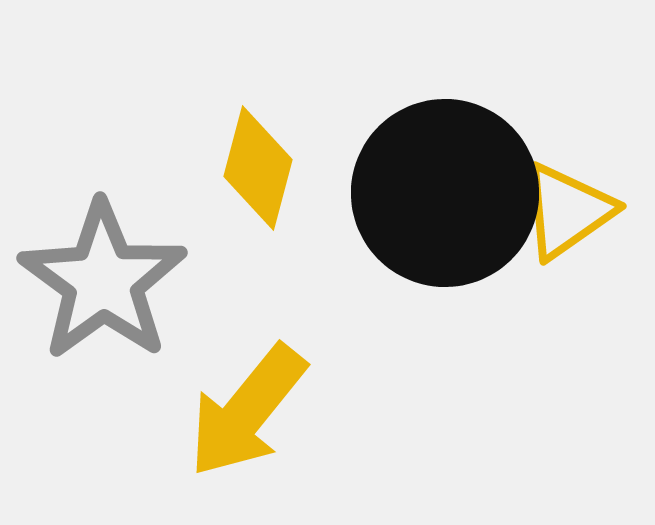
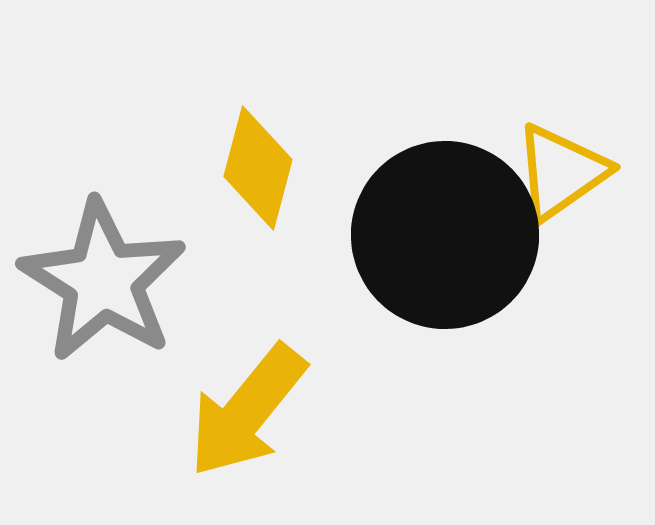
black circle: moved 42 px down
yellow triangle: moved 6 px left, 39 px up
gray star: rotated 4 degrees counterclockwise
